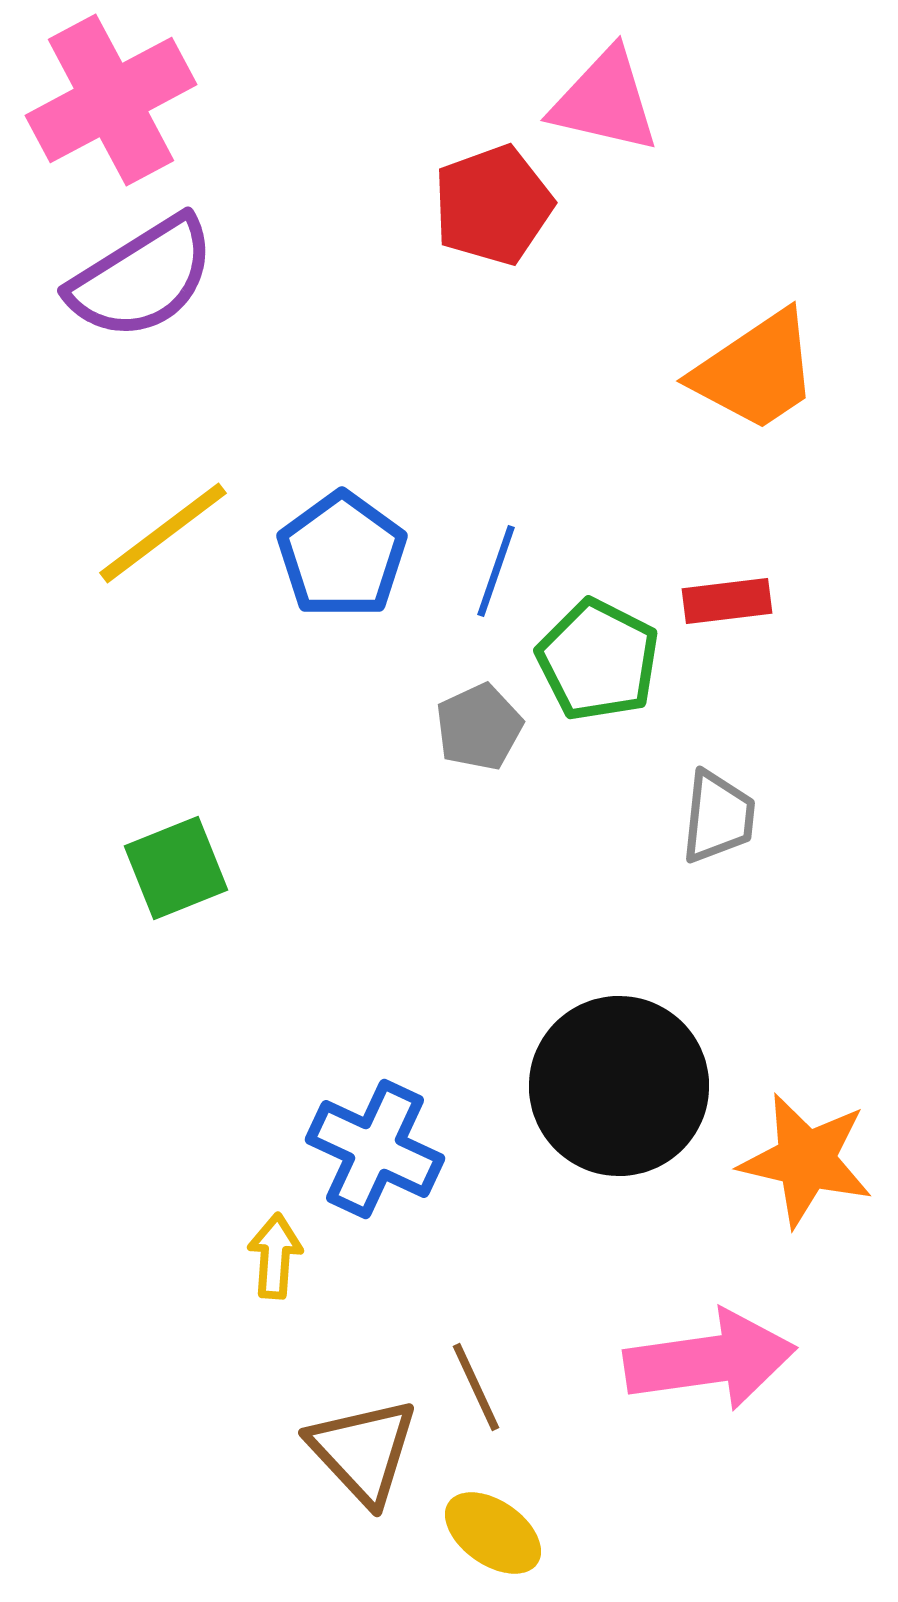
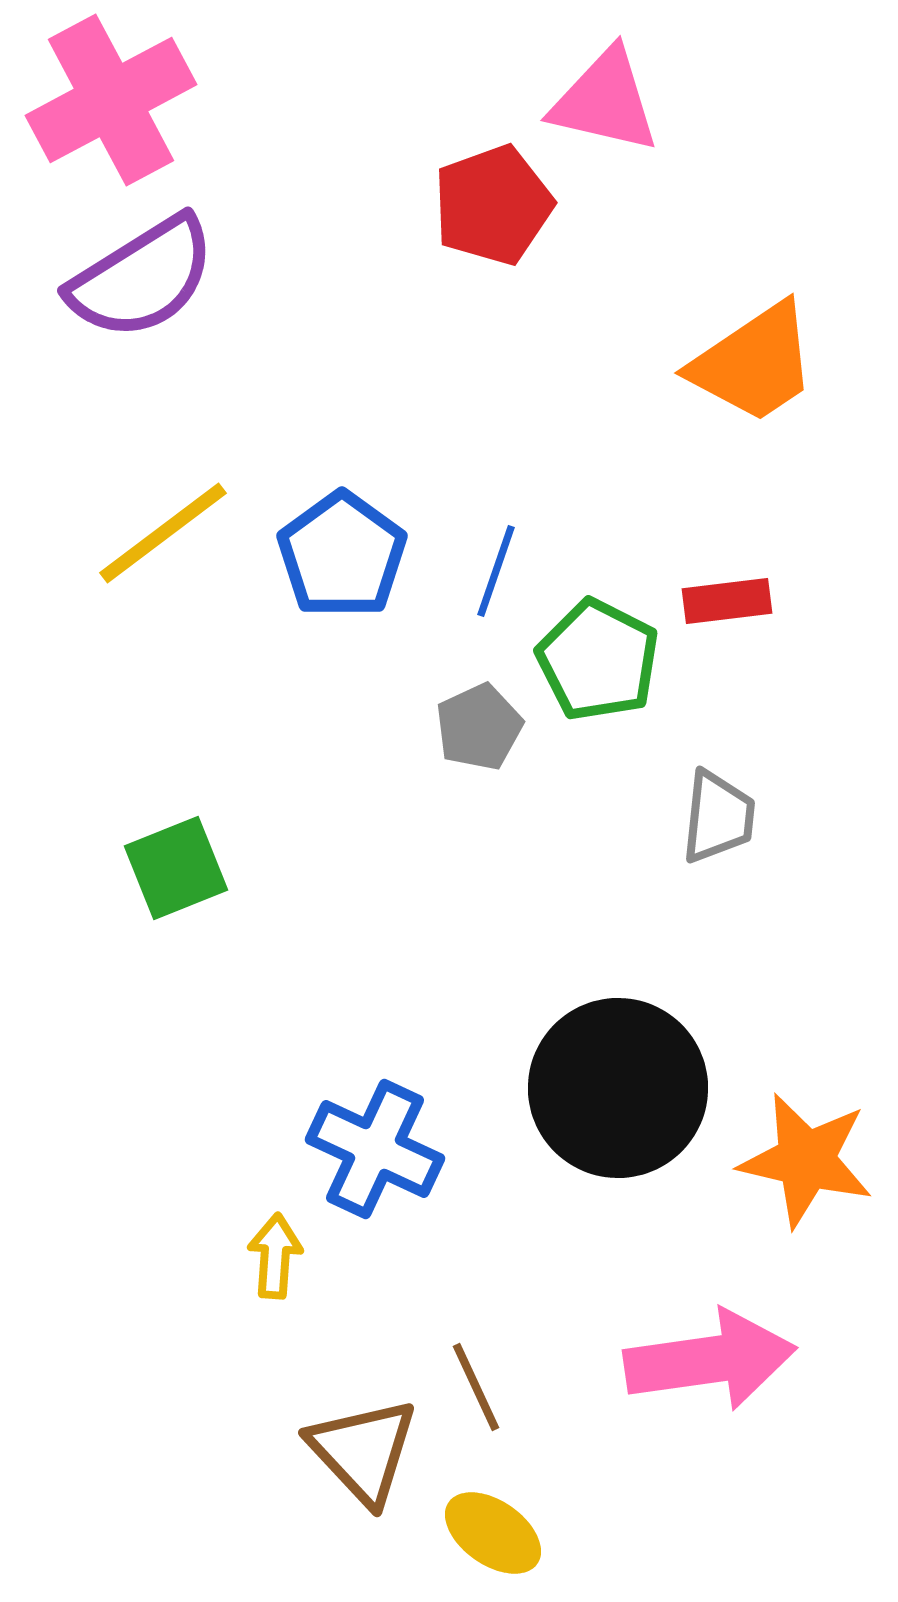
orange trapezoid: moved 2 px left, 8 px up
black circle: moved 1 px left, 2 px down
